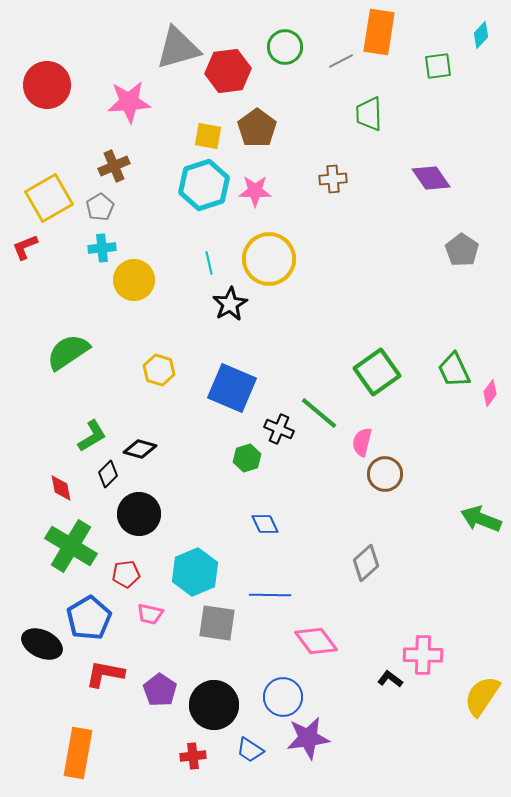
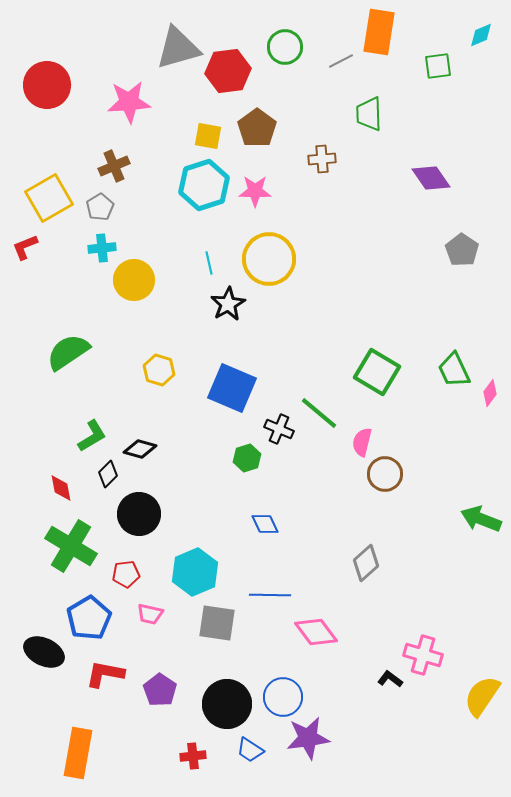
cyan diamond at (481, 35): rotated 24 degrees clockwise
brown cross at (333, 179): moved 11 px left, 20 px up
black star at (230, 304): moved 2 px left
green square at (377, 372): rotated 24 degrees counterclockwise
pink diamond at (316, 641): moved 9 px up
black ellipse at (42, 644): moved 2 px right, 8 px down
pink cross at (423, 655): rotated 15 degrees clockwise
black circle at (214, 705): moved 13 px right, 1 px up
